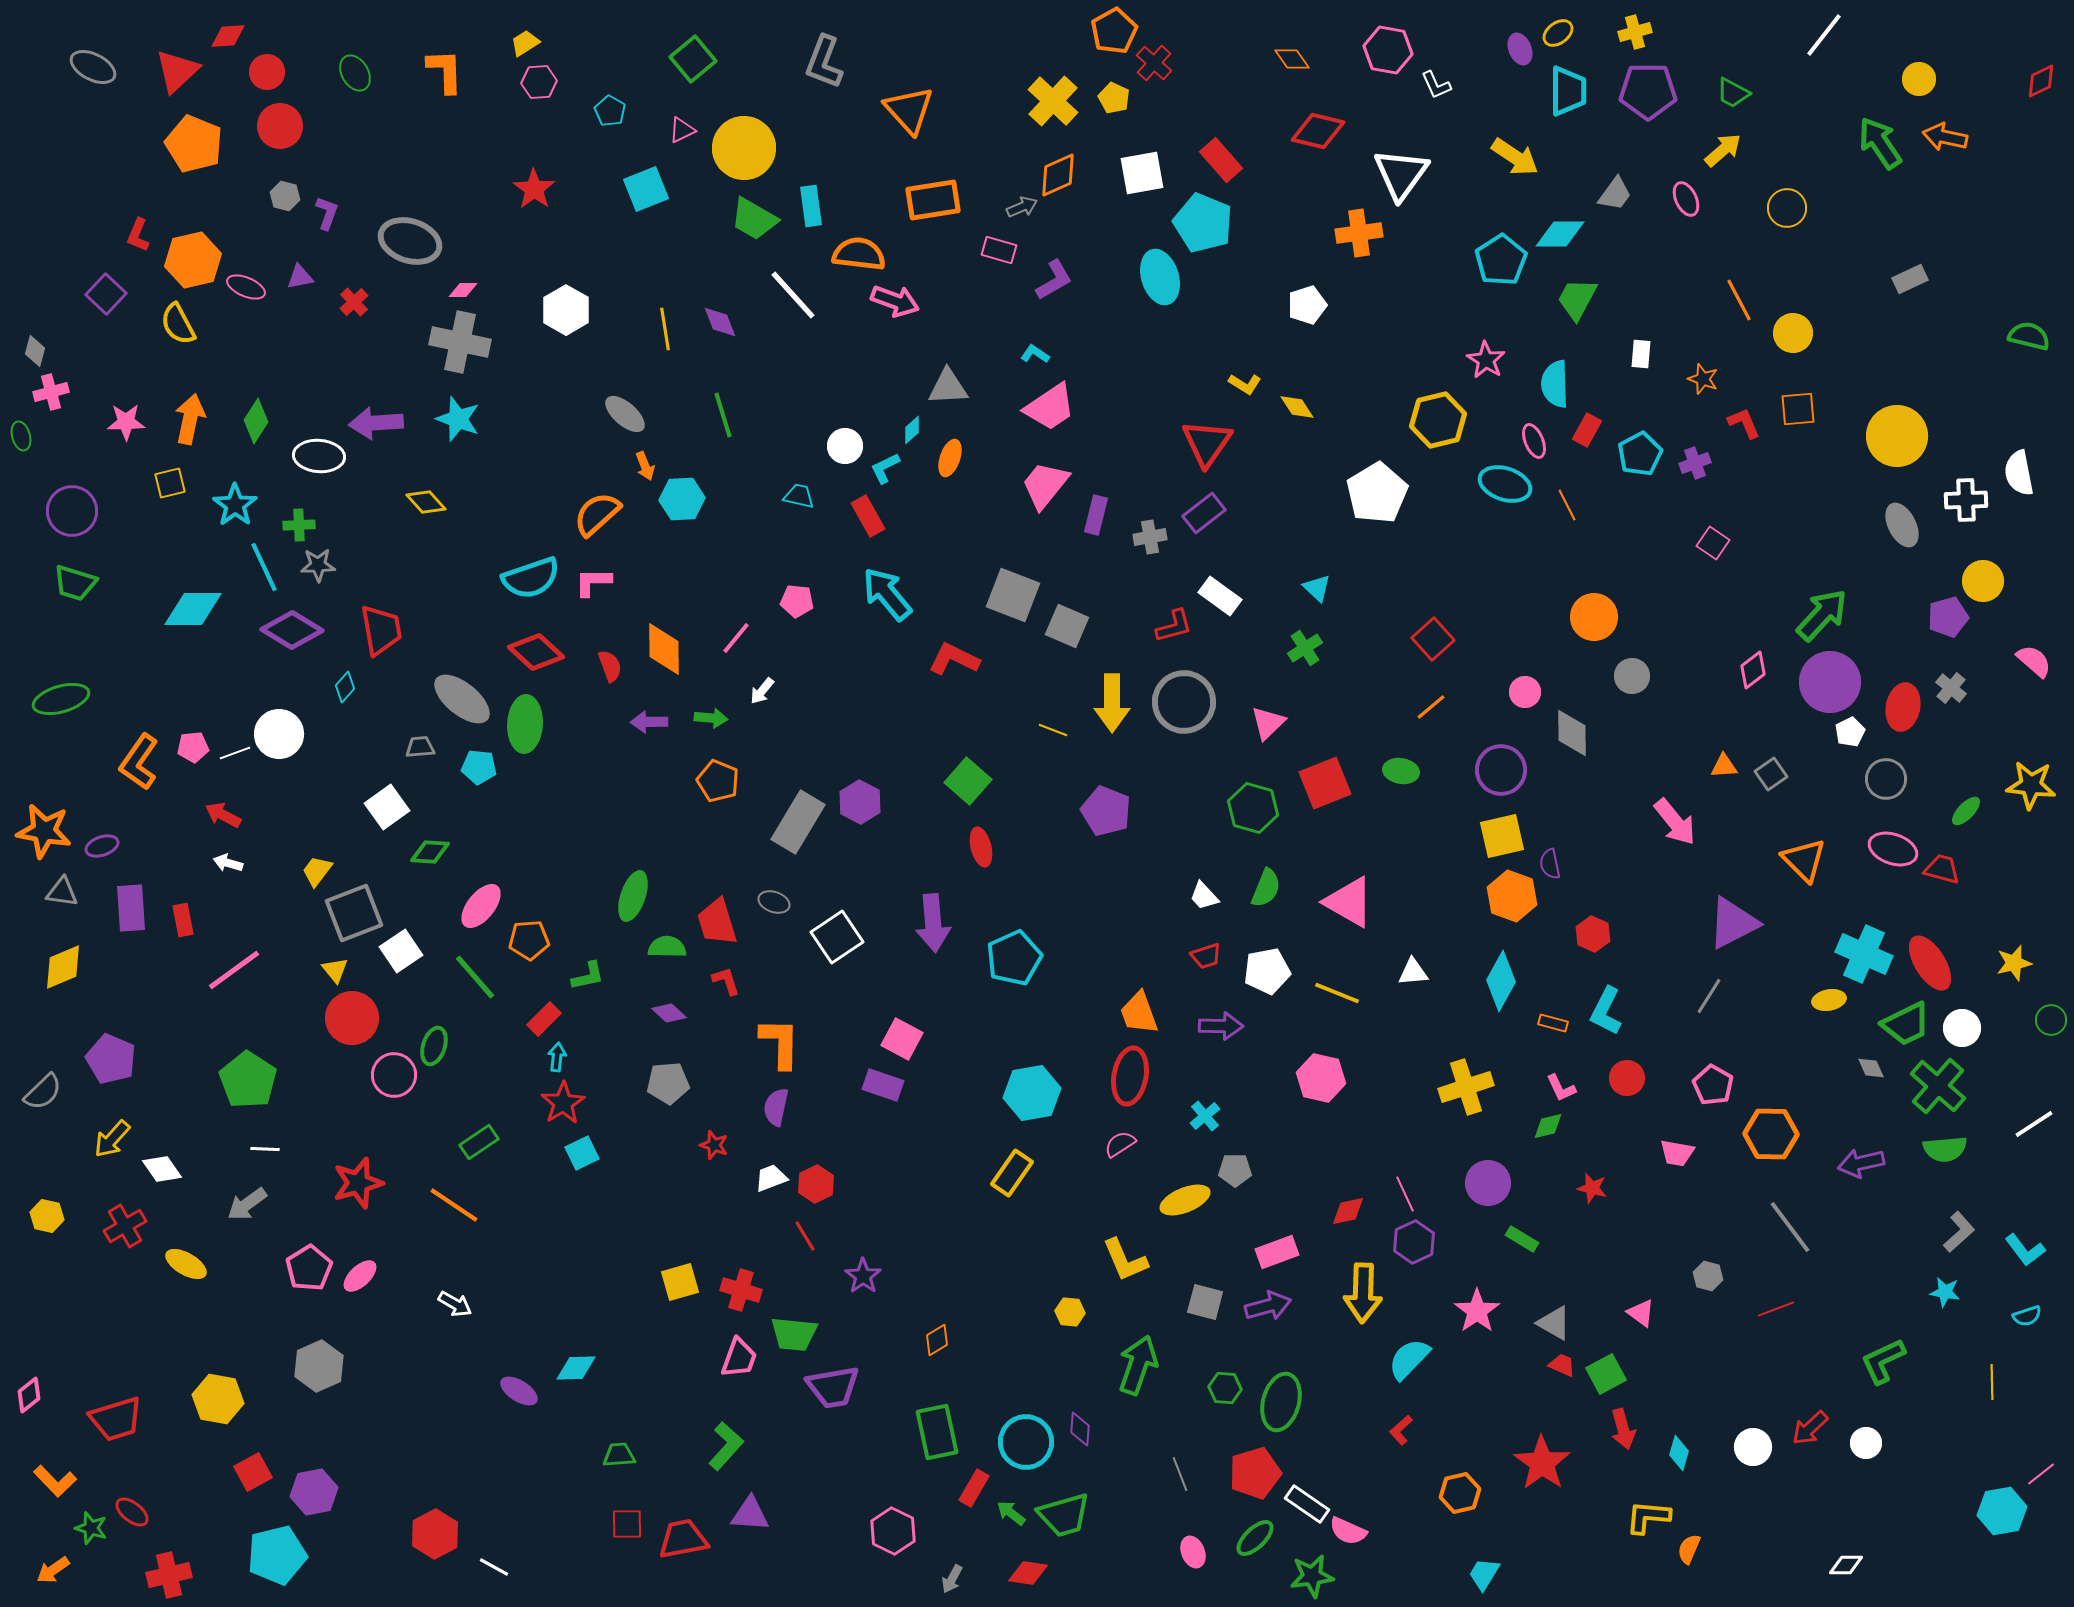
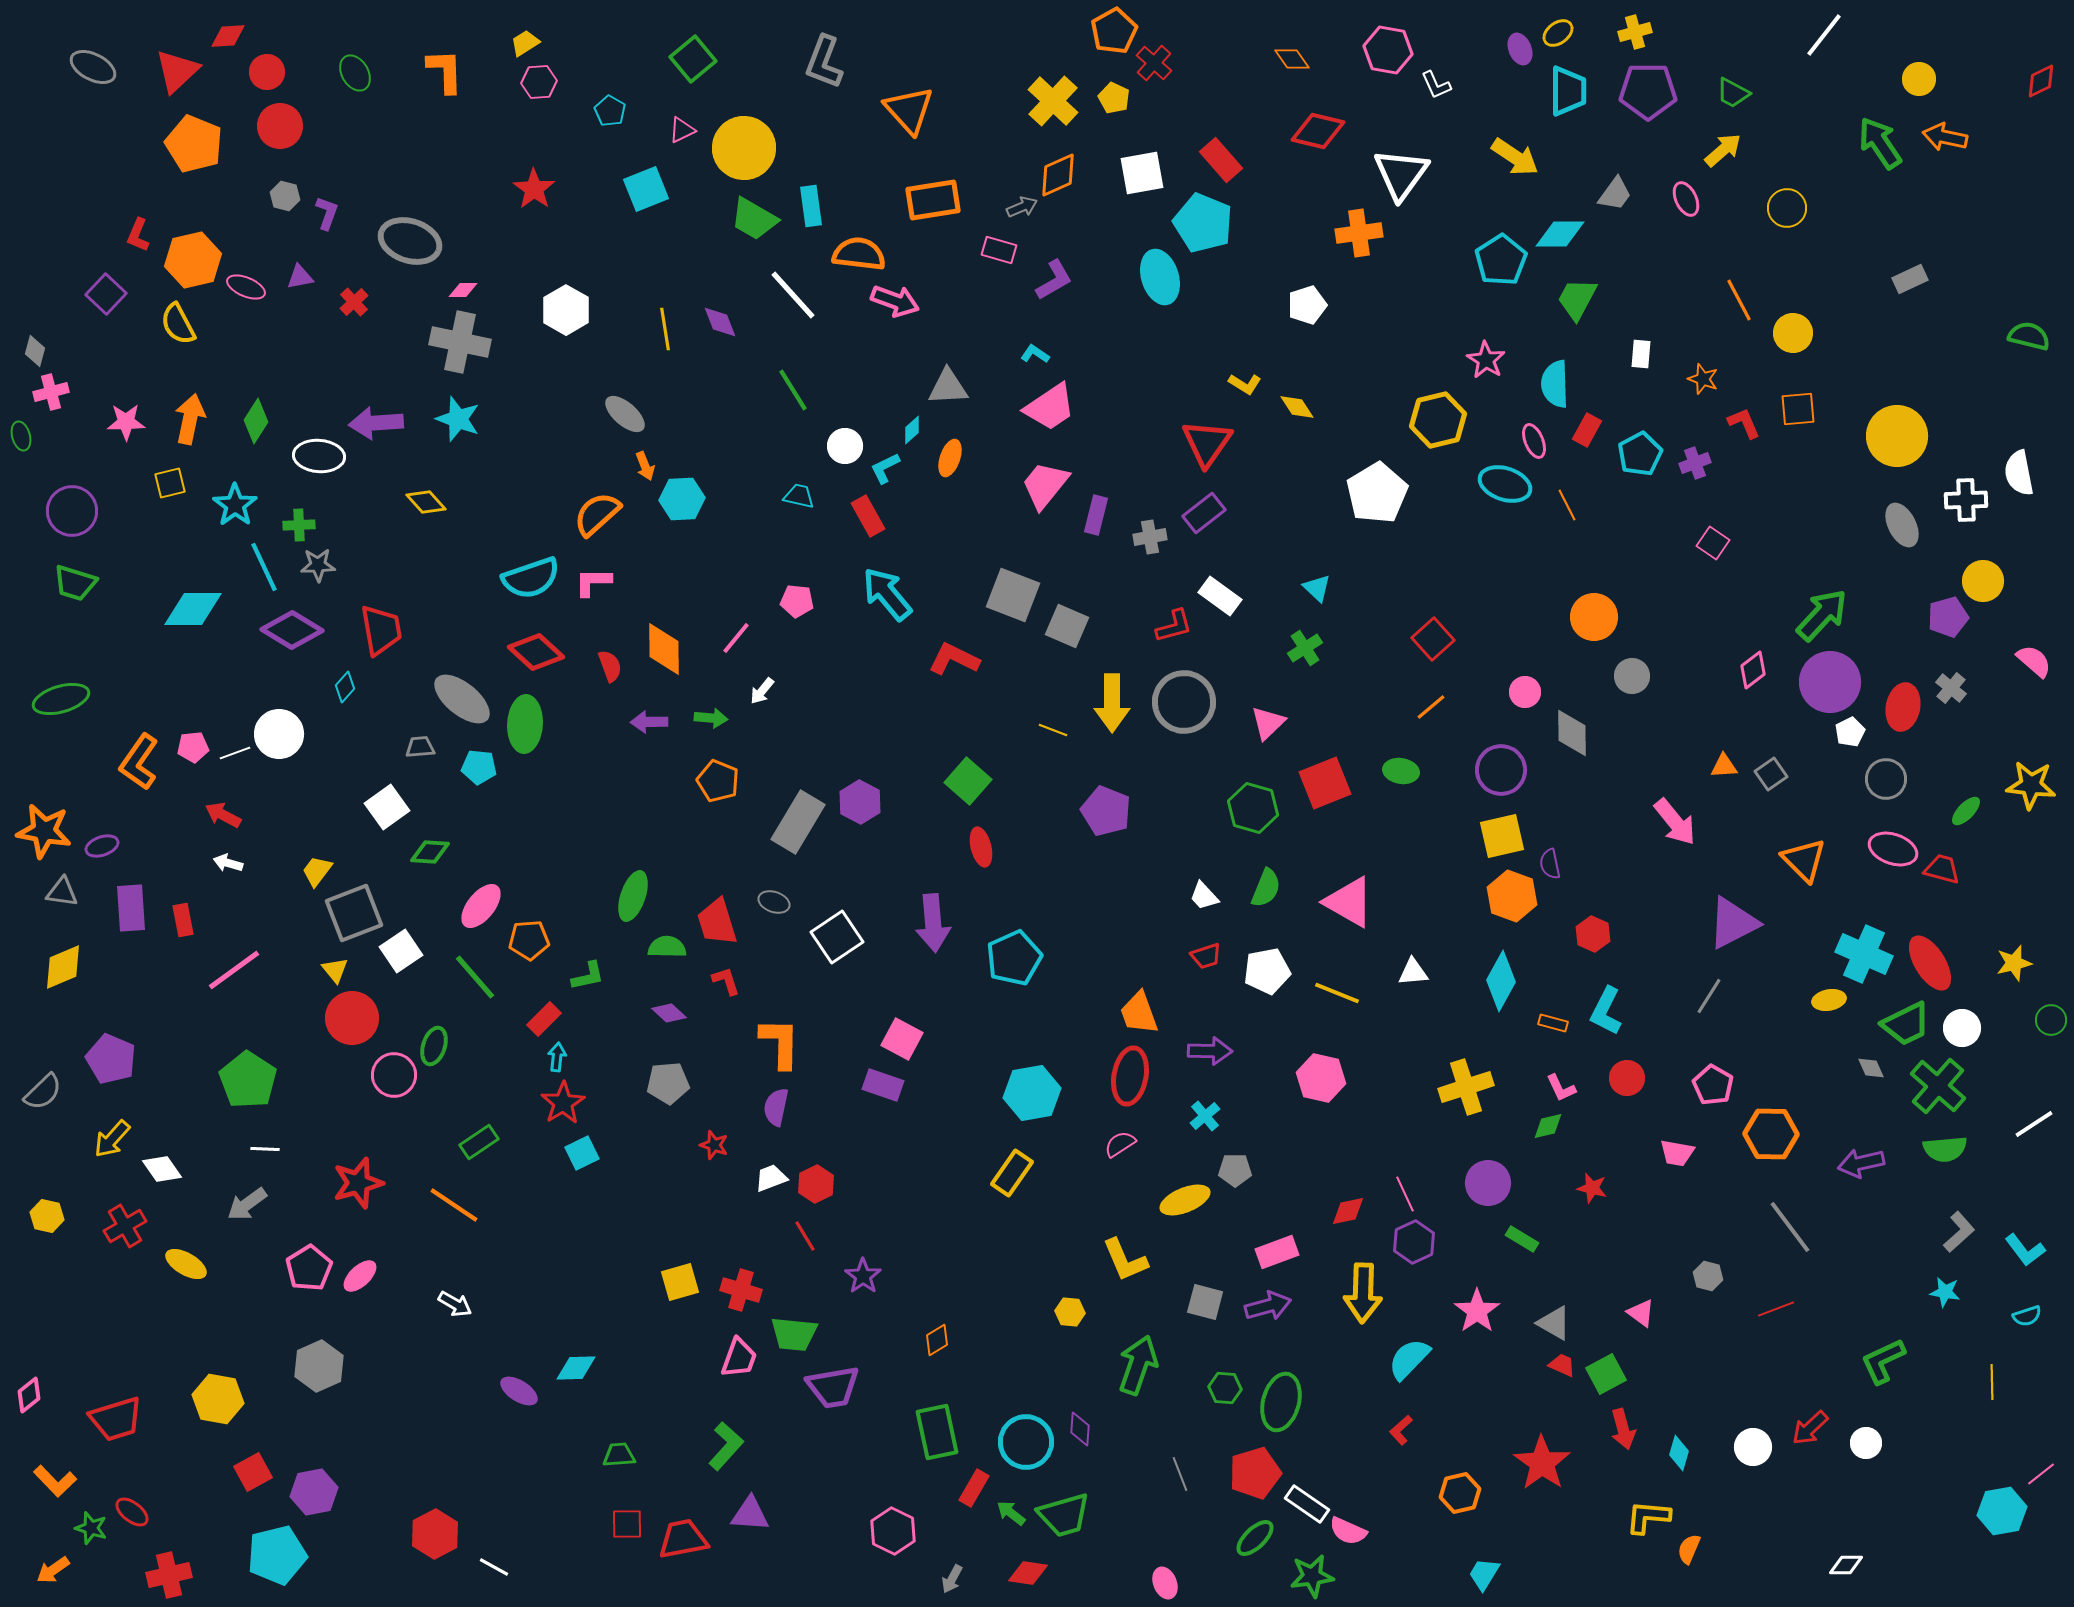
green line at (723, 415): moved 70 px right, 25 px up; rotated 15 degrees counterclockwise
purple arrow at (1221, 1026): moved 11 px left, 25 px down
pink ellipse at (1193, 1552): moved 28 px left, 31 px down
